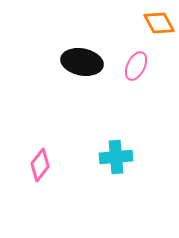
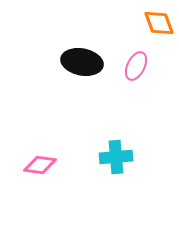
orange diamond: rotated 8 degrees clockwise
pink diamond: rotated 60 degrees clockwise
